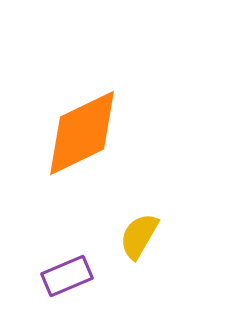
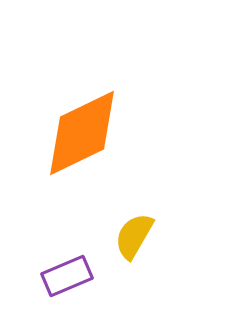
yellow semicircle: moved 5 px left
